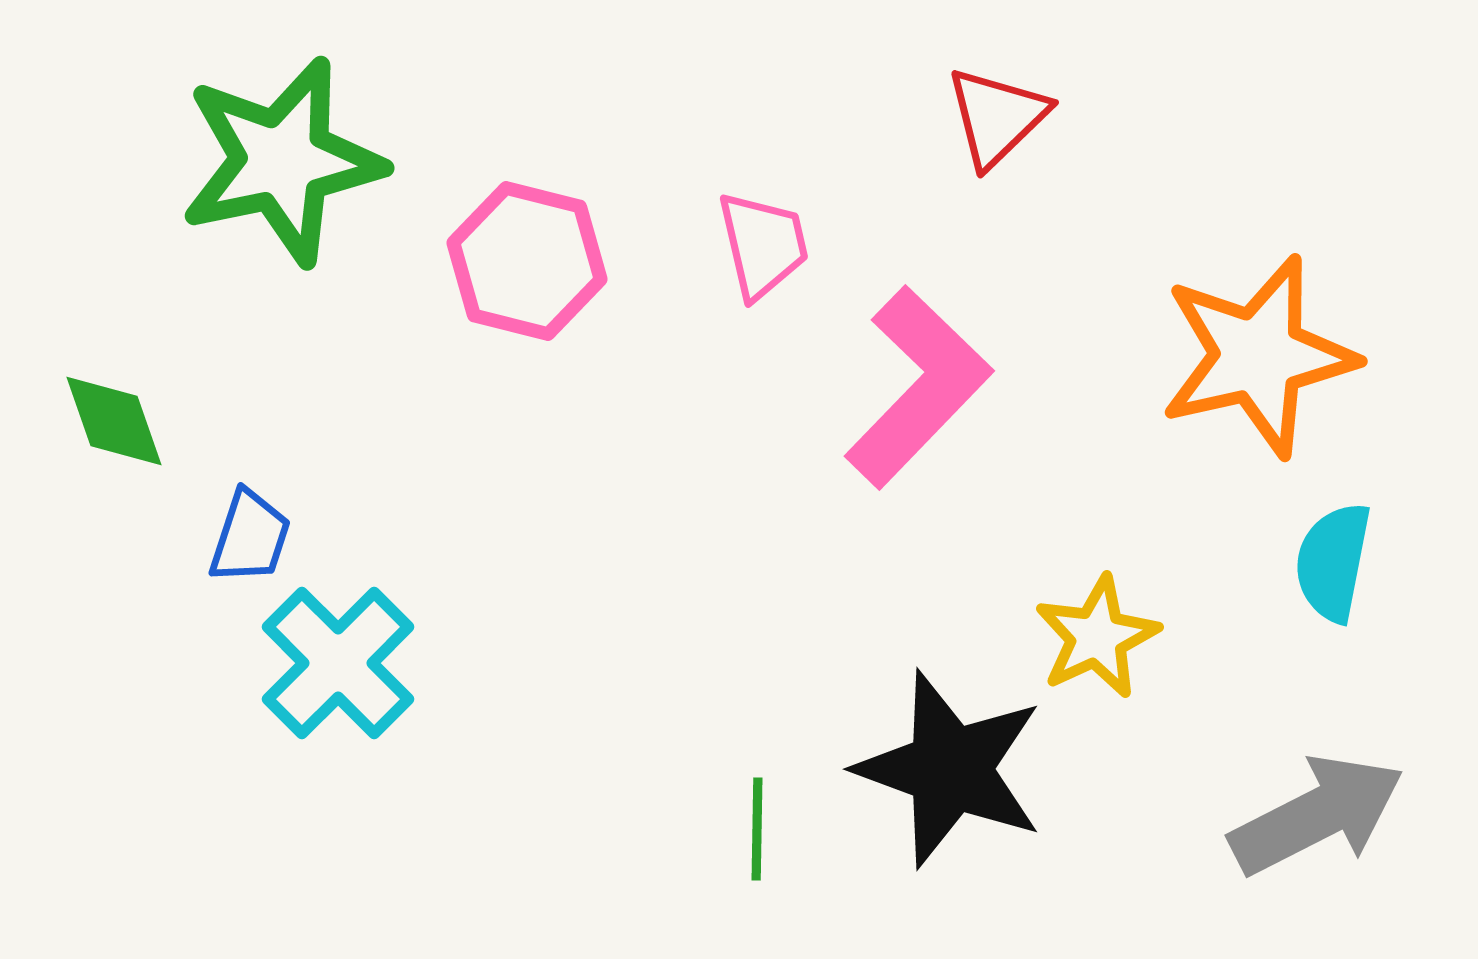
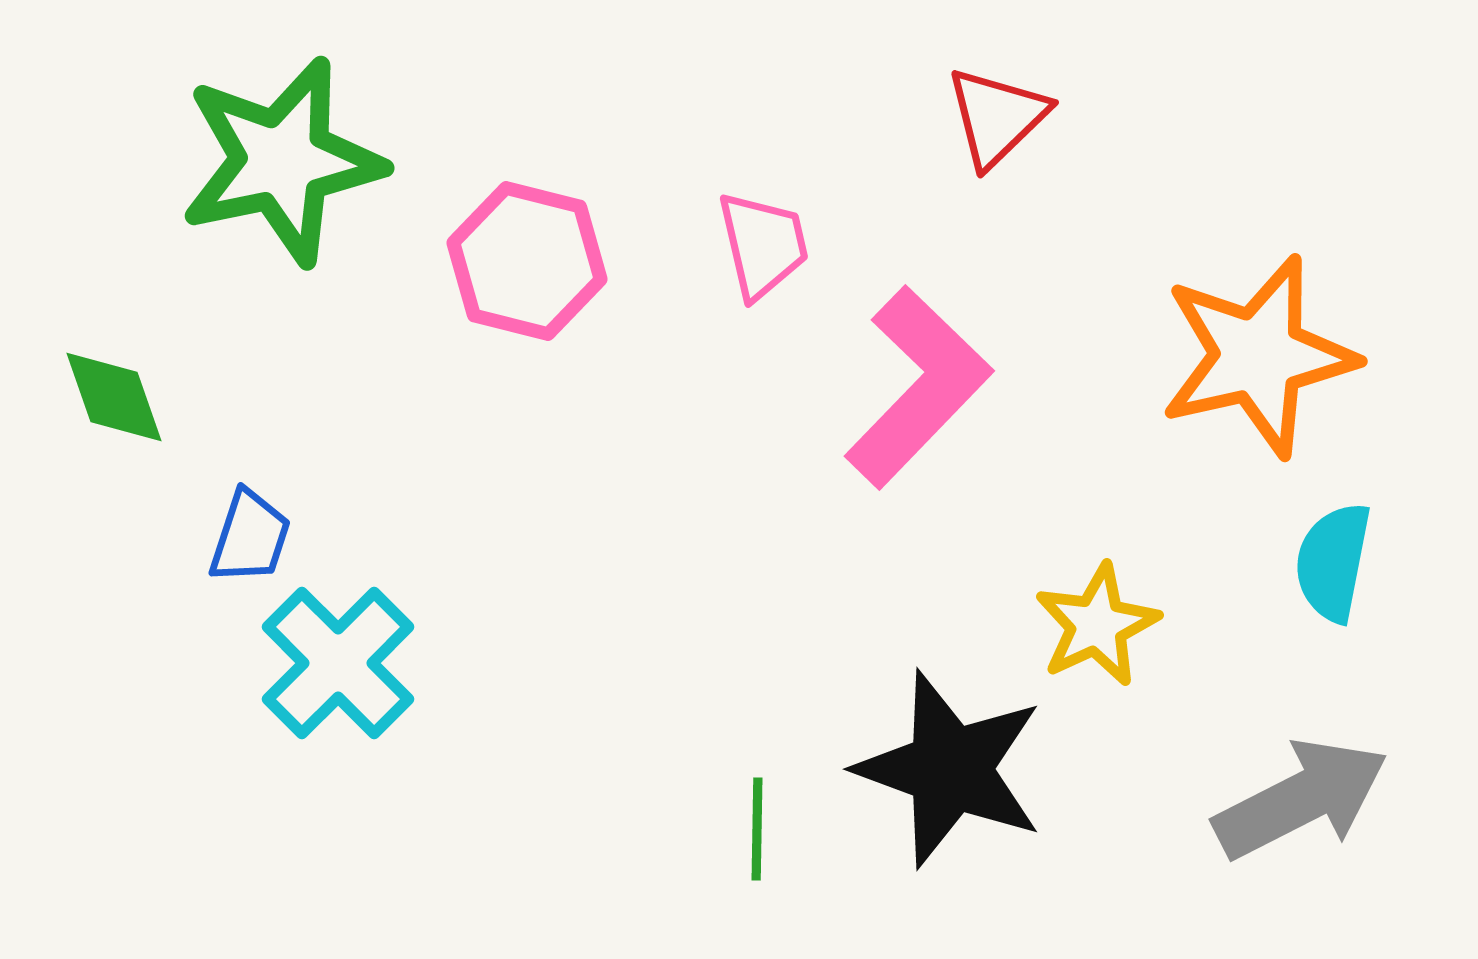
green diamond: moved 24 px up
yellow star: moved 12 px up
gray arrow: moved 16 px left, 16 px up
